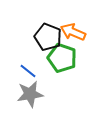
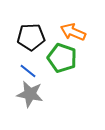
black pentagon: moved 17 px left; rotated 24 degrees counterclockwise
gray star: rotated 20 degrees clockwise
